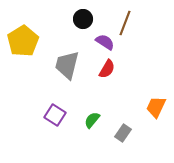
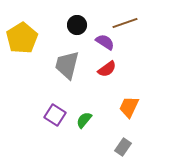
black circle: moved 6 px left, 6 px down
brown line: rotated 50 degrees clockwise
yellow pentagon: moved 1 px left, 3 px up
red semicircle: rotated 24 degrees clockwise
orange trapezoid: moved 27 px left
green semicircle: moved 8 px left
gray rectangle: moved 14 px down
